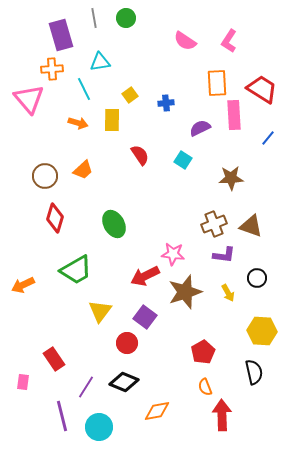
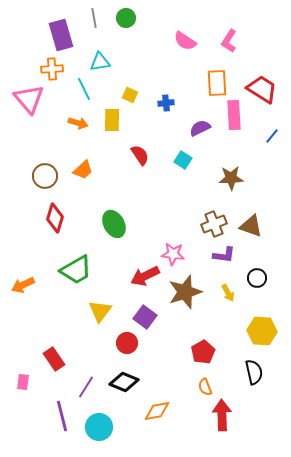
yellow square at (130, 95): rotated 28 degrees counterclockwise
blue line at (268, 138): moved 4 px right, 2 px up
